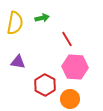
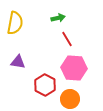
green arrow: moved 16 px right
pink hexagon: moved 1 px left, 1 px down
